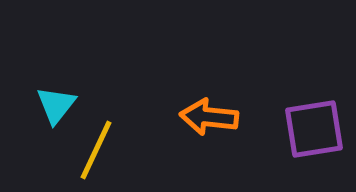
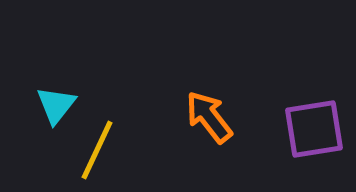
orange arrow: rotated 46 degrees clockwise
yellow line: moved 1 px right
